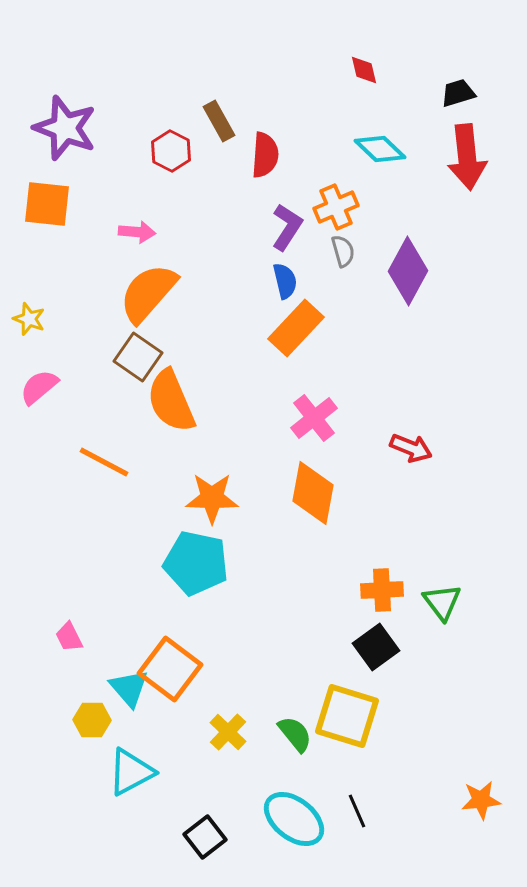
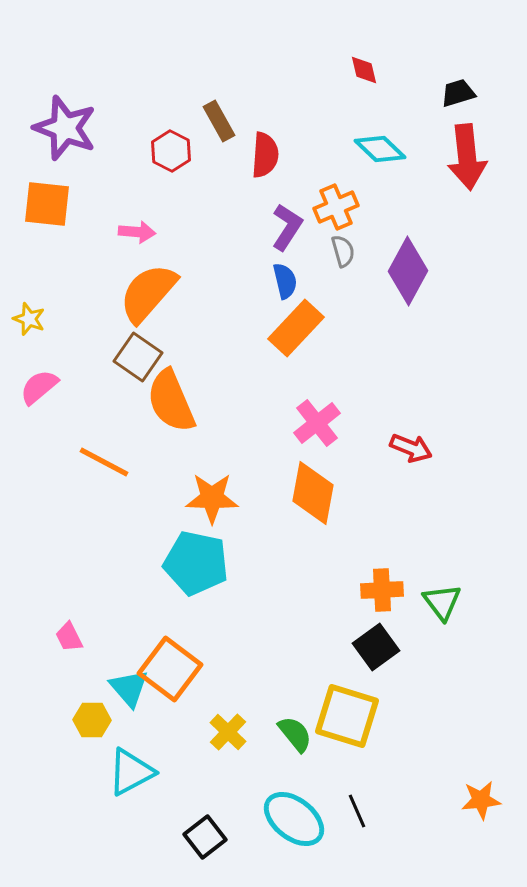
pink cross at (314, 418): moved 3 px right, 5 px down
